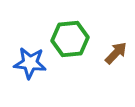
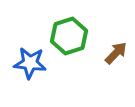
green hexagon: moved 1 px left, 3 px up; rotated 12 degrees counterclockwise
